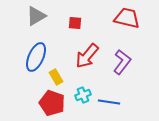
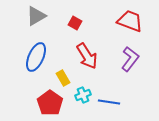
red trapezoid: moved 3 px right, 3 px down; rotated 8 degrees clockwise
red square: rotated 24 degrees clockwise
red arrow: rotated 72 degrees counterclockwise
purple L-shape: moved 8 px right, 3 px up
yellow rectangle: moved 7 px right, 1 px down
red pentagon: moved 2 px left; rotated 15 degrees clockwise
